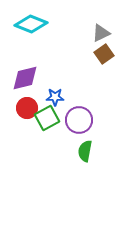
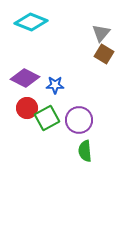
cyan diamond: moved 2 px up
gray triangle: rotated 24 degrees counterclockwise
brown square: rotated 24 degrees counterclockwise
purple diamond: rotated 40 degrees clockwise
blue star: moved 12 px up
green semicircle: rotated 15 degrees counterclockwise
